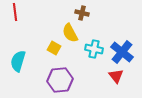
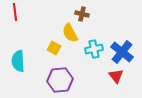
brown cross: moved 1 px down
cyan cross: rotated 24 degrees counterclockwise
cyan semicircle: rotated 20 degrees counterclockwise
